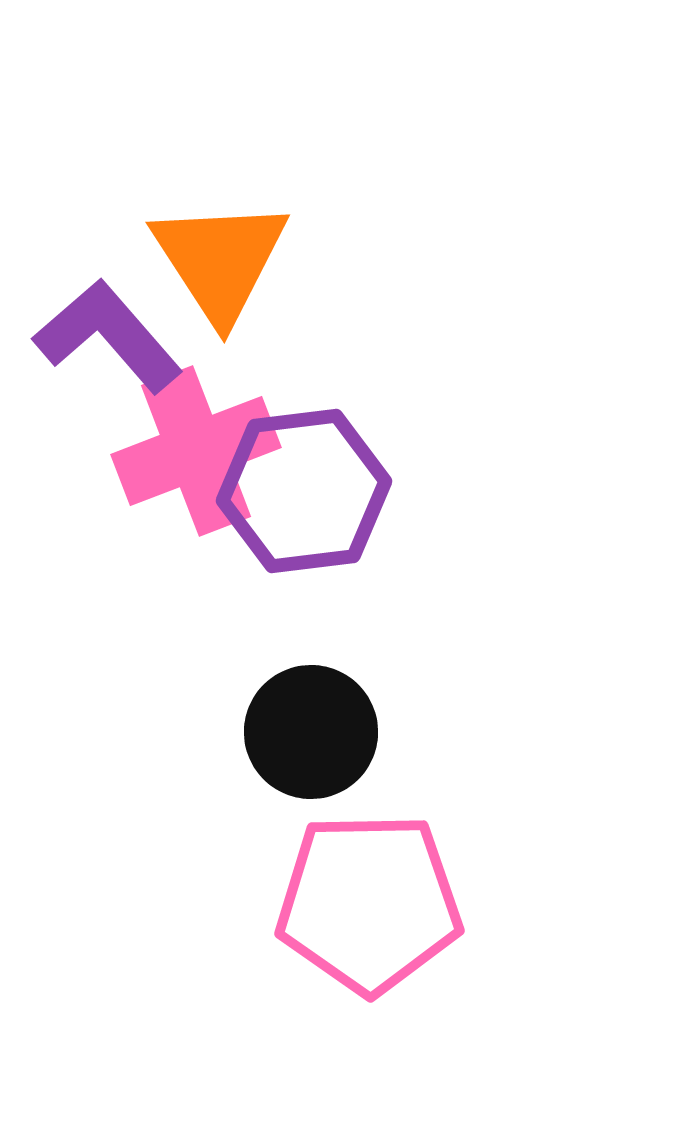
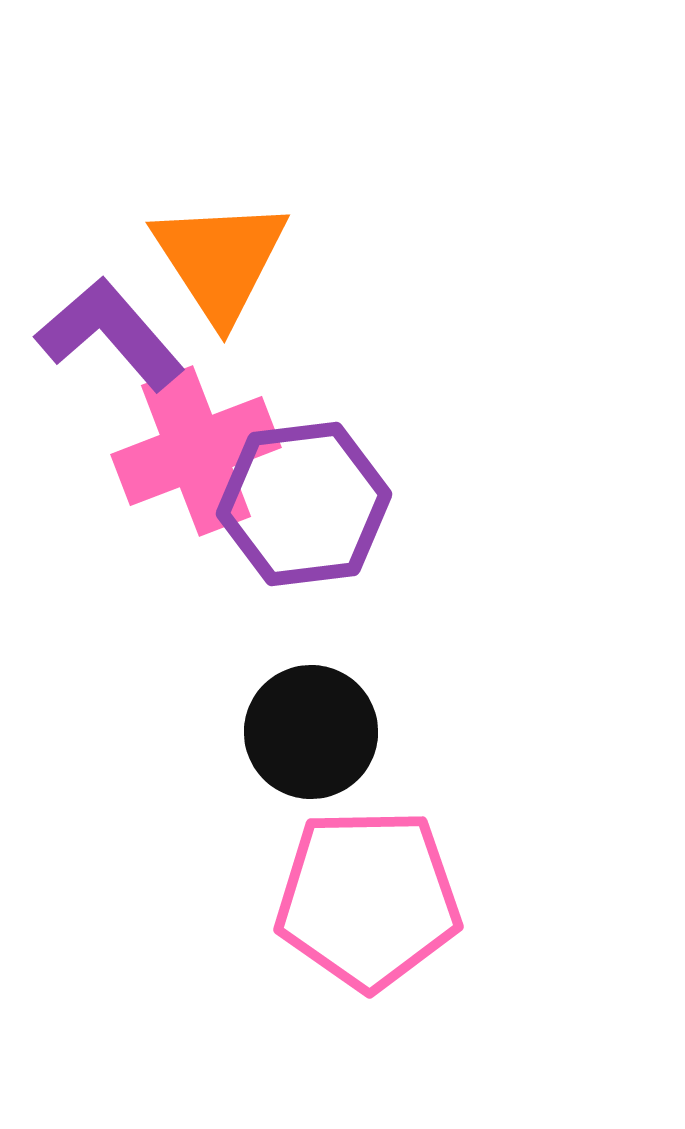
purple L-shape: moved 2 px right, 2 px up
purple hexagon: moved 13 px down
pink pentagon: moved 1 px left, 4 px up
